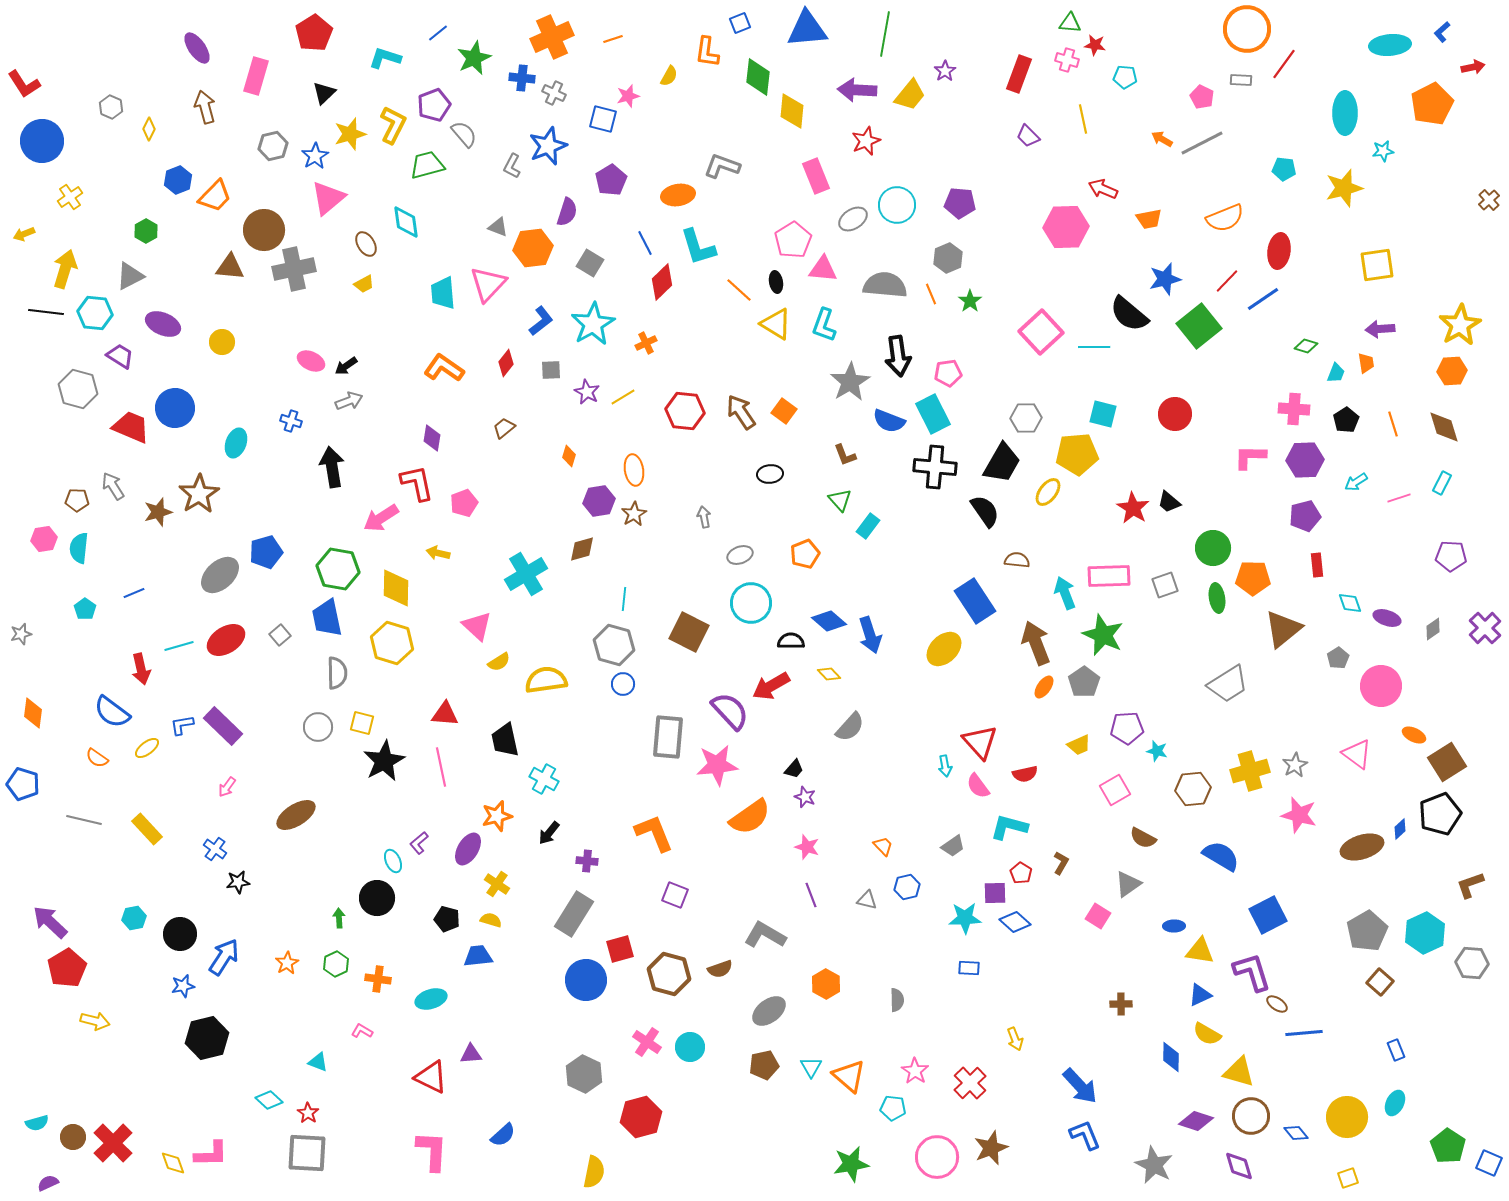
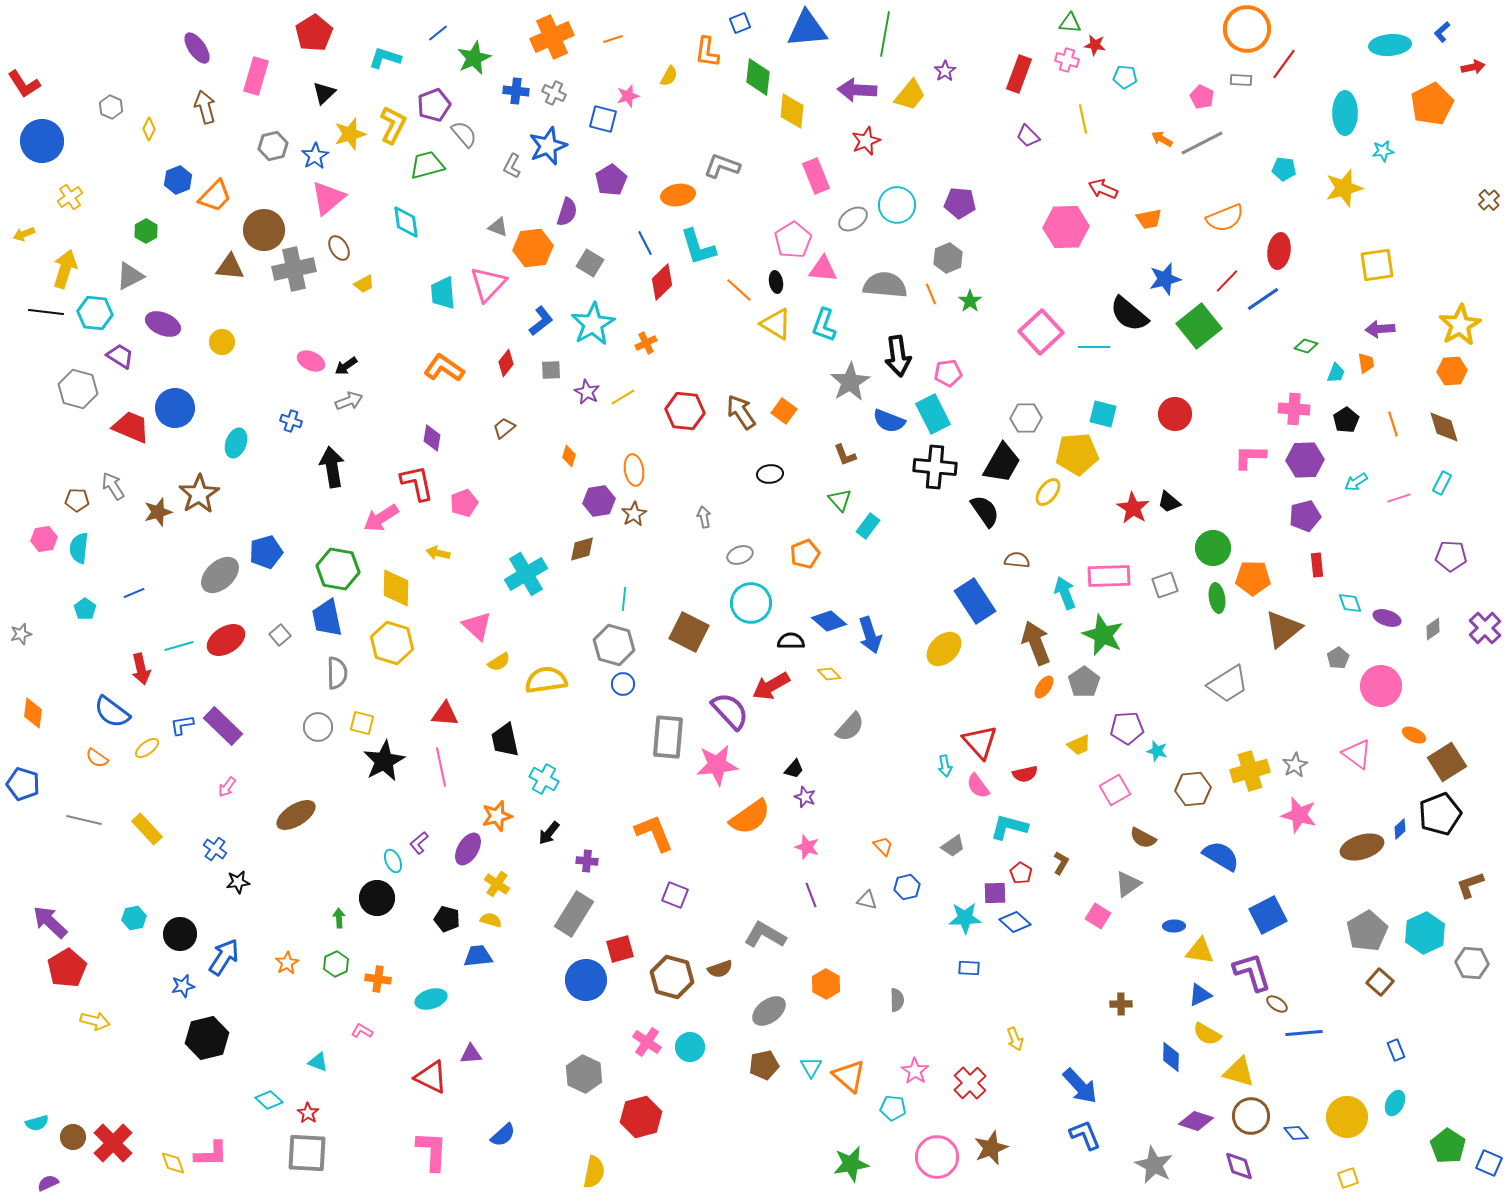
blue cross at (522, 78): moved 6 px left, 13 px down
brown ellipse at (366, 244): moved 27 px left, 4 px down
brown hexagon at (669, 974): moved 3 px right, 3 px down
